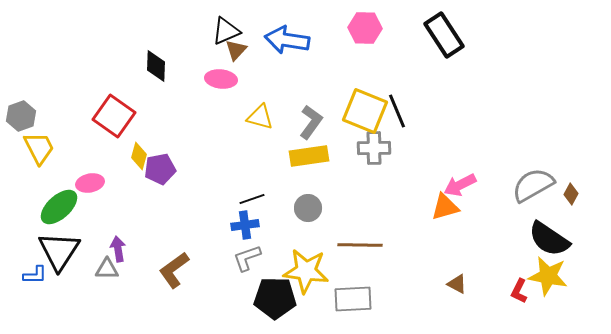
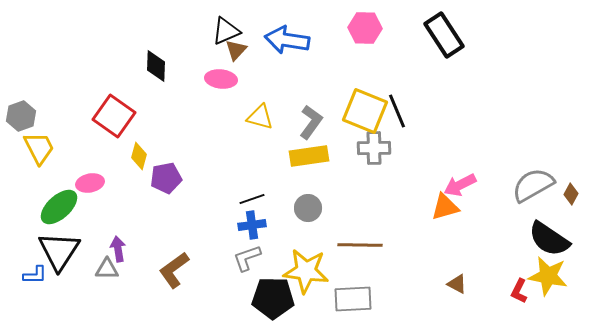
purple pentagon at (160, 169): moved 6 px right, 9 px down
blue cross at (245, 225): moved 7 px right
black pentagon at (275, 298): moved 2 px left
